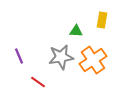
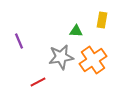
purple line: moved 15 px up
red line: rotated 63 degrees counterclockwise
